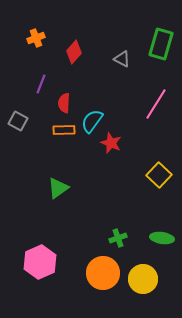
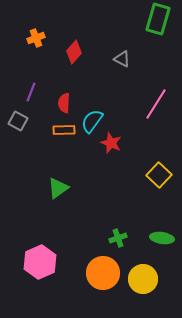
green rectangle: moved 3 px left, 25 px up
purple line: moved 10 px left, 8 px down
